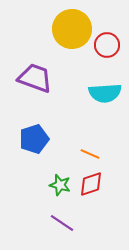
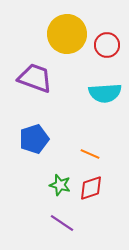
yellow circle: moved 5 px left, 5 px down
red diamond: moved 4 px down
